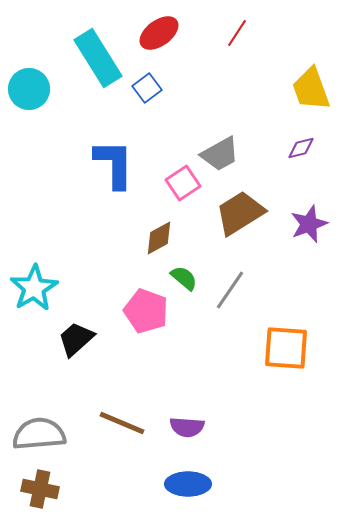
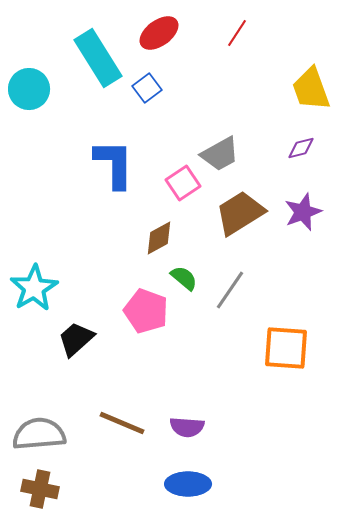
purple star: moved 6 px left, 12 px up
